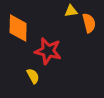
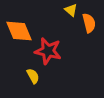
yellow triangle: moved 1 px up; rotated 48 degrees clockwise
orange diamond: moved 1 px right, 3 px down; rotated 24 degrees counterclockwise
